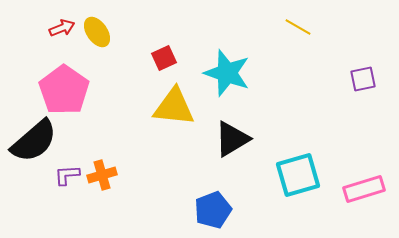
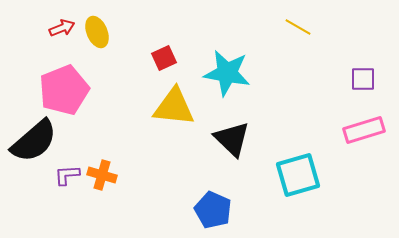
yellow ellipse: rotated 12 degrees clockwise
cyan star: rotated 9 degrees counterclockwise
purple square: rotated 12 degrees clockwise
pink pentagon: rotated 15 degrees clockwise
black triangle: rotated 45 degrees counterclockwise
orange cross: rotated 32 degrees clockwise
pink rectangle: moved 59 px up
blue pentagon: rotated 27 degrees counterclockwise
